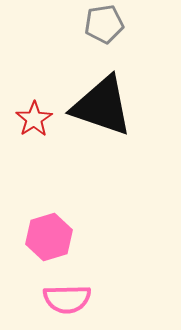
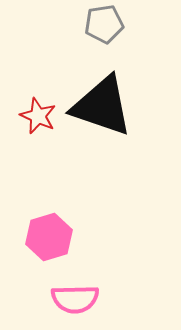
red star: moved 4 px right, 3 px up; rotated 15 degrees counterclockwise
pink semicircle: moved 8 px right
